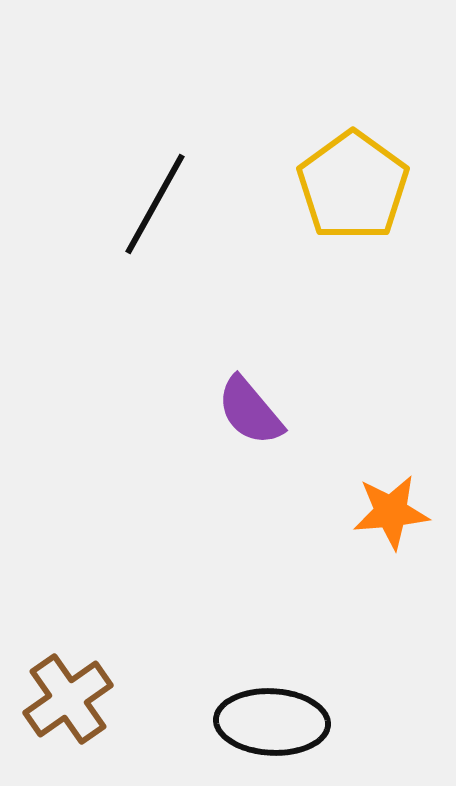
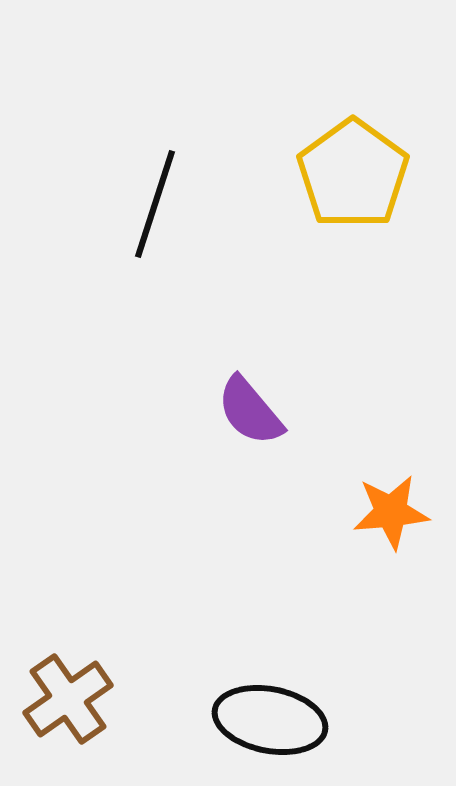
yellow pentagon: moved 12 px up
black line: rotated 11 degrees counterclockwise
black ellipse: moved 2 px left, 2 px up; rotated 8 degrees clockwise
